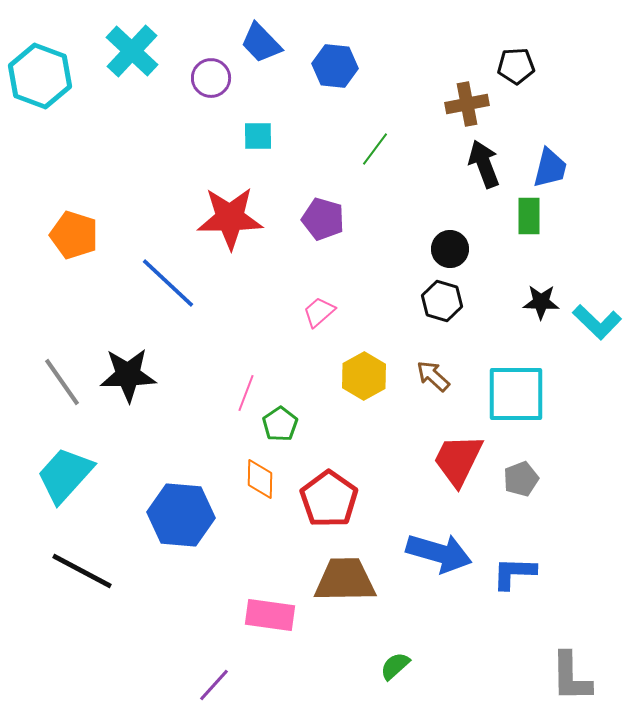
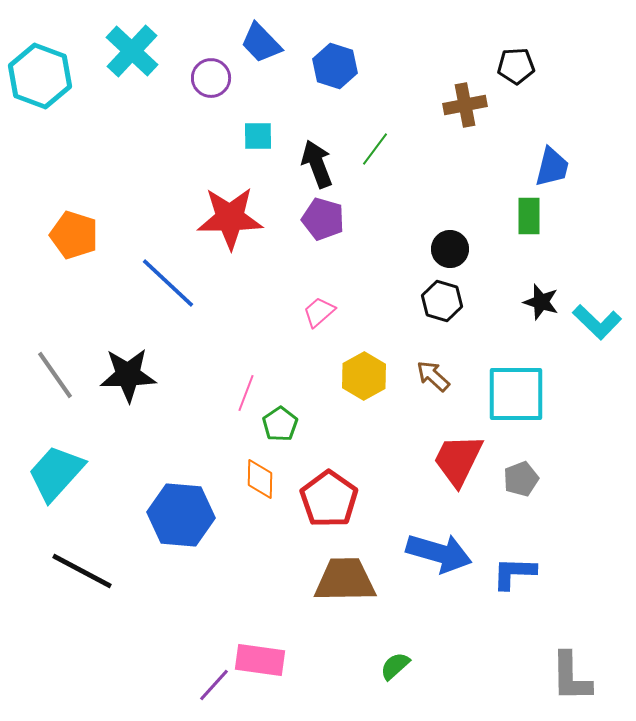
blue hexagon at (335, 66): rotated 12 degrees clockwise
brown cross at (467, 104): moved 2 px left, 1 px down
black arrow at (484, 164): moved 167 px left
blue trapezoid at (550, 168): moved 2 px right, 1 px up
black star at (541, 302): rotated 15 degrees clockwise
gray line at (62, 382): moved 7 px left, 7 px up
cyan trapezoid at (65, 475): moved 9 px left, 2 px up
pink rectangle at (270, 615): moved 10 px left, 45 px down
